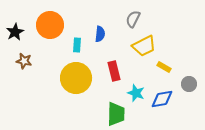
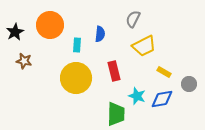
yellow rectangle: moved 5 px down
cyan star: moved 1 px right, 3 px down
